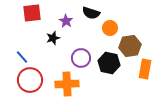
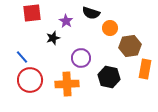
black hexagon: moved 14 px down
